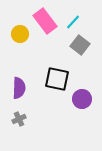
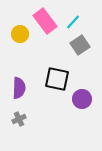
gray square: rotated 18 degrees clockwise
